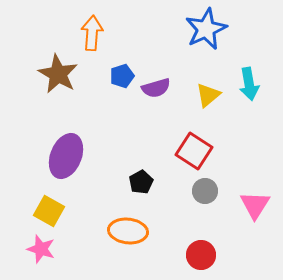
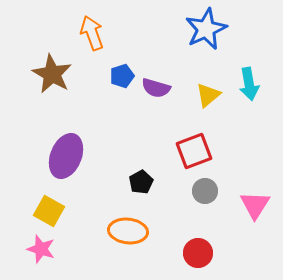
orange arrow: rotated 24 degrees counterclockwise
brown star: moved 6 px left
purple semicircle: rotated 32 degrees clockwise
red square: rotated 36 degrees clockwise
red circle: moved 3 px left, 2 px up
